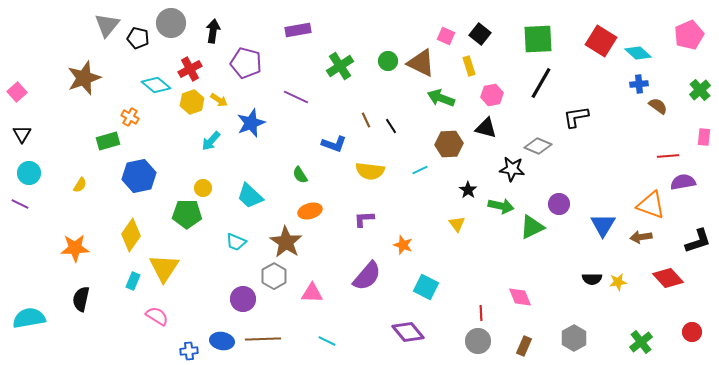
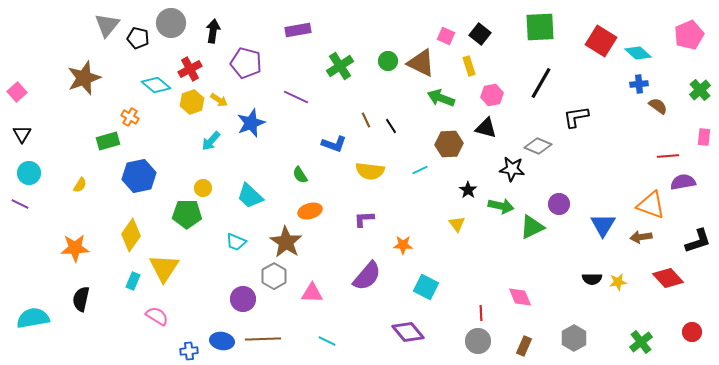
green square at (538, 39): moved 2 px right, 12 px up
orange star at (403, 245): rotated 18 degrees counterclockwise
cyan semicircle at (29, 318): moved 4 px right
